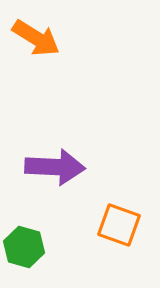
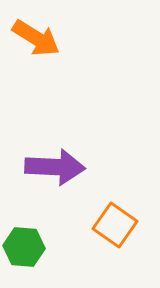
orange square: moved 4 px left; rotated 15 degrees clockwise
green hexagon: rotated 12 degrees counterclockwise
